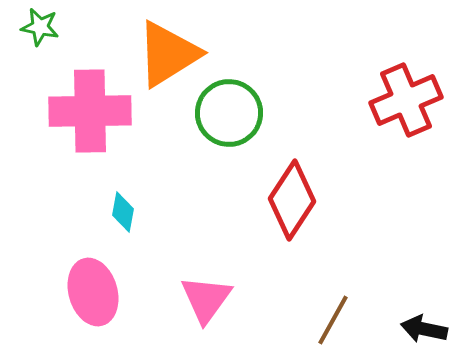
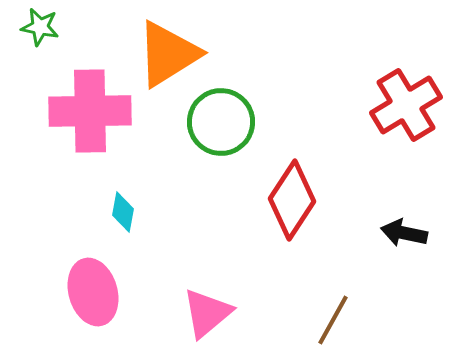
red cross: moved 5 px down; rotated 8 degrees counterclockwise
green circle: moved 8 px left, 9 px down
pink triangle: moved 1 px right, 14 px down; rotated 14 degrees clockwise
black arrow: moved 20 px left, 96 px up
